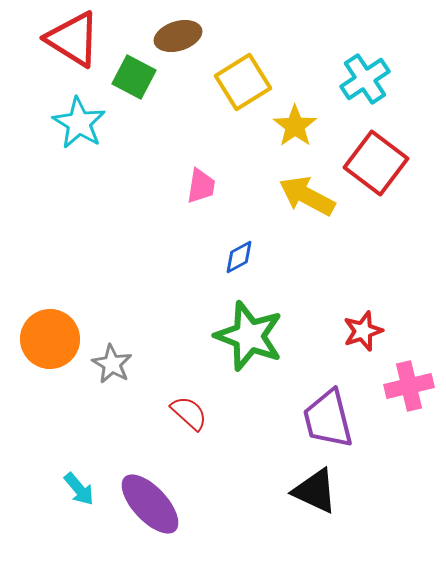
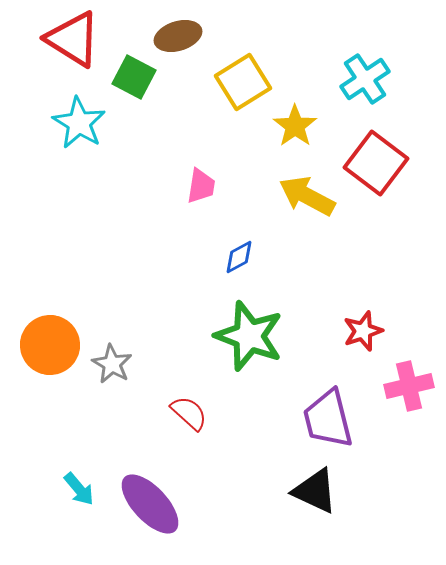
orange circle: moved 6 px down
